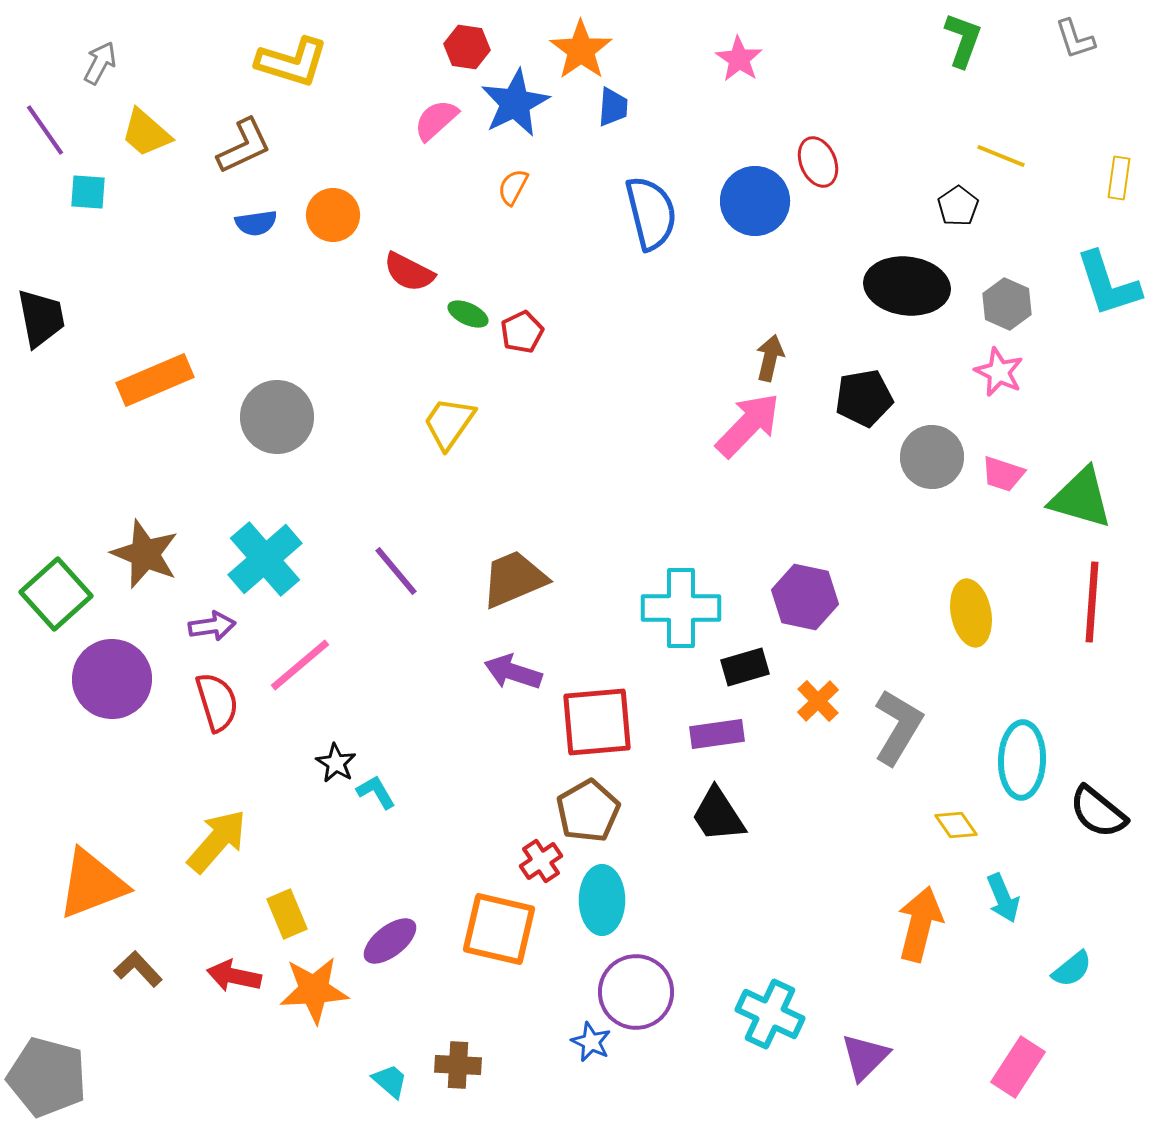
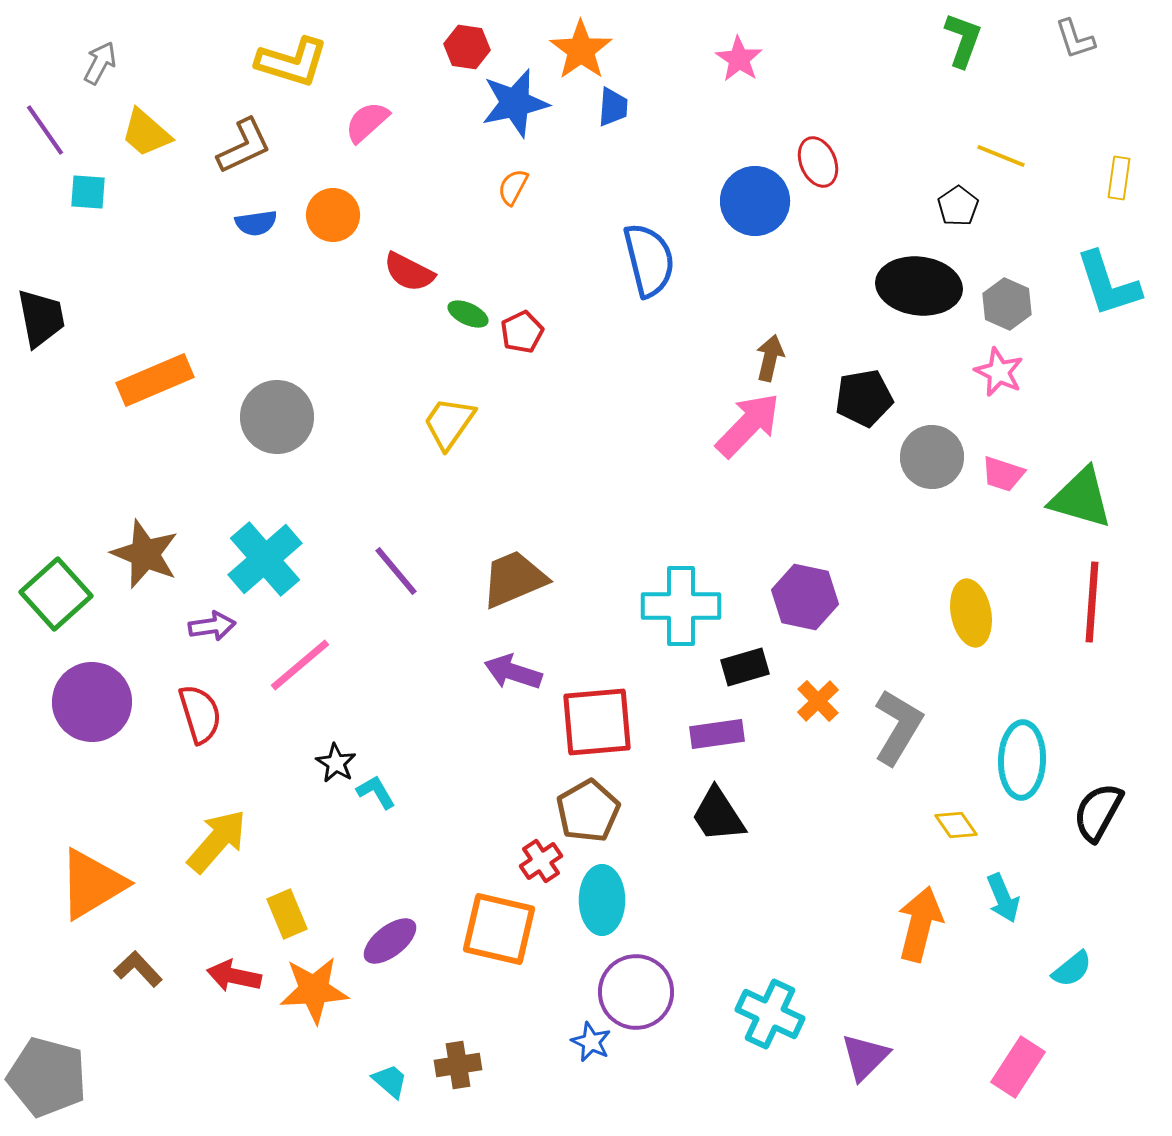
blue star at (515, 103): rotated 14 degrees clockwise
pink semicircle at (436, 120): moved 69 px left, 2 px down
blue semicircle at (651, 213): moved 2 px left, 47 px down
black ellipse at (907, 286): moved 12 px right
cyan cross at (681, 608): moved 2 px up
purple circle at (112, 679): moved 20 px left, 23 px down
red semicircle at (217, 702): moved 17 px left, 12 px down
black semicircle at (1098, 812): rotated 80 degrees clockwise
orange triangle at (92, 884): rotated 10 degrees counterclockwise
brown cross at (458, 1065): rotated 12 degrees counterclockwise
